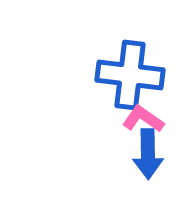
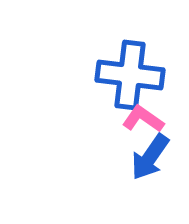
blue arrow: moved 2 px right, 3 px down; rotated 36 degrees clockwise
